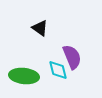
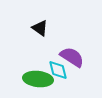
purple semicircle: rotated 35 degrees counterclockwise
green ellipse: moved 14 px right, 3 px down
